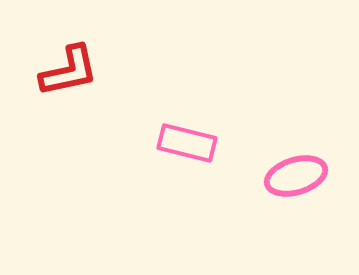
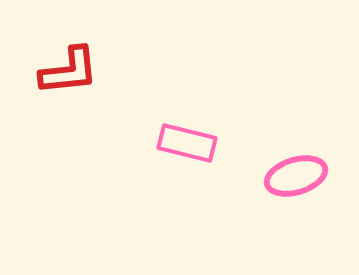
red L-shape: rotated 6 degrees clockwise
